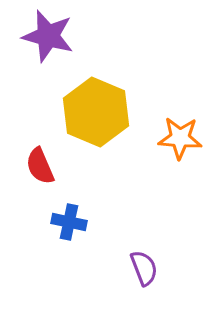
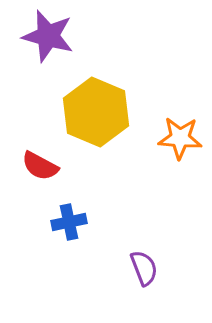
red semicircle: rotated 39 degrees counterclockwise
blue cross: rotated 24 degrees counterclockwise
